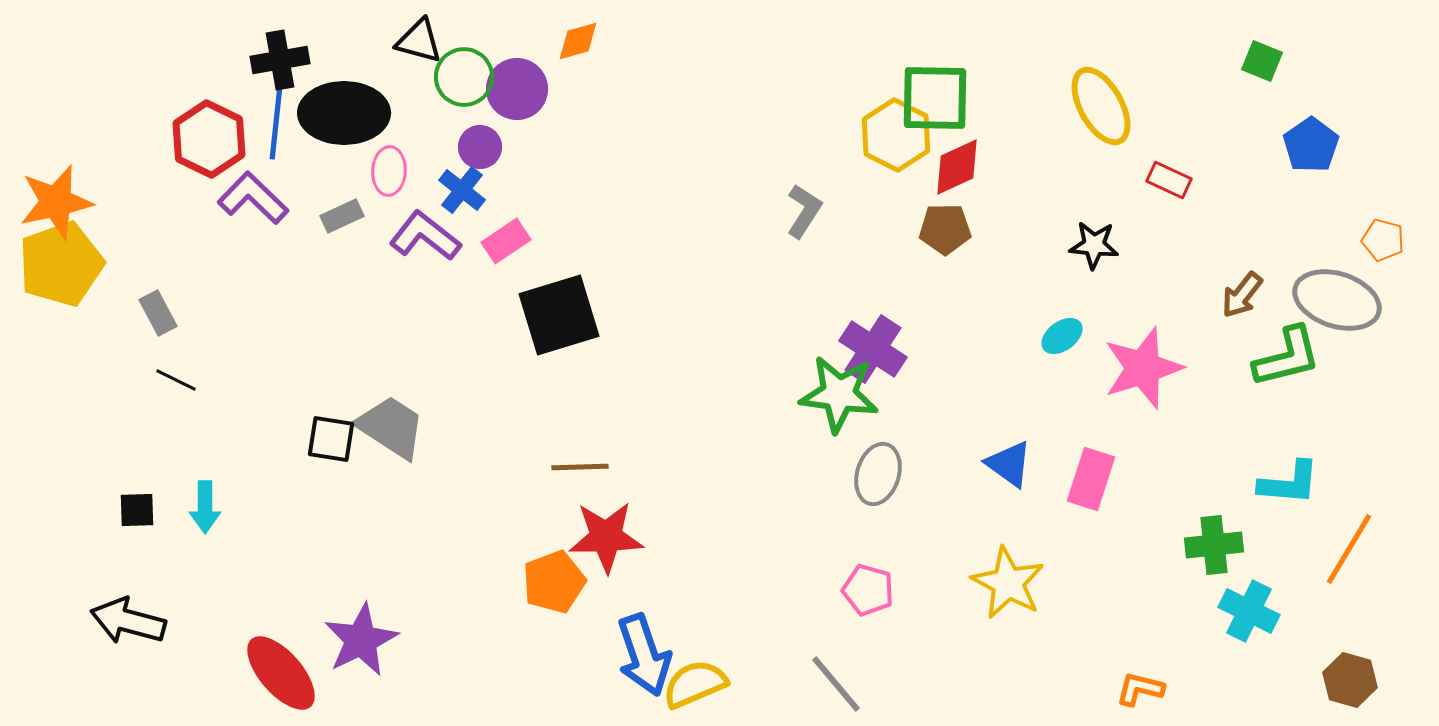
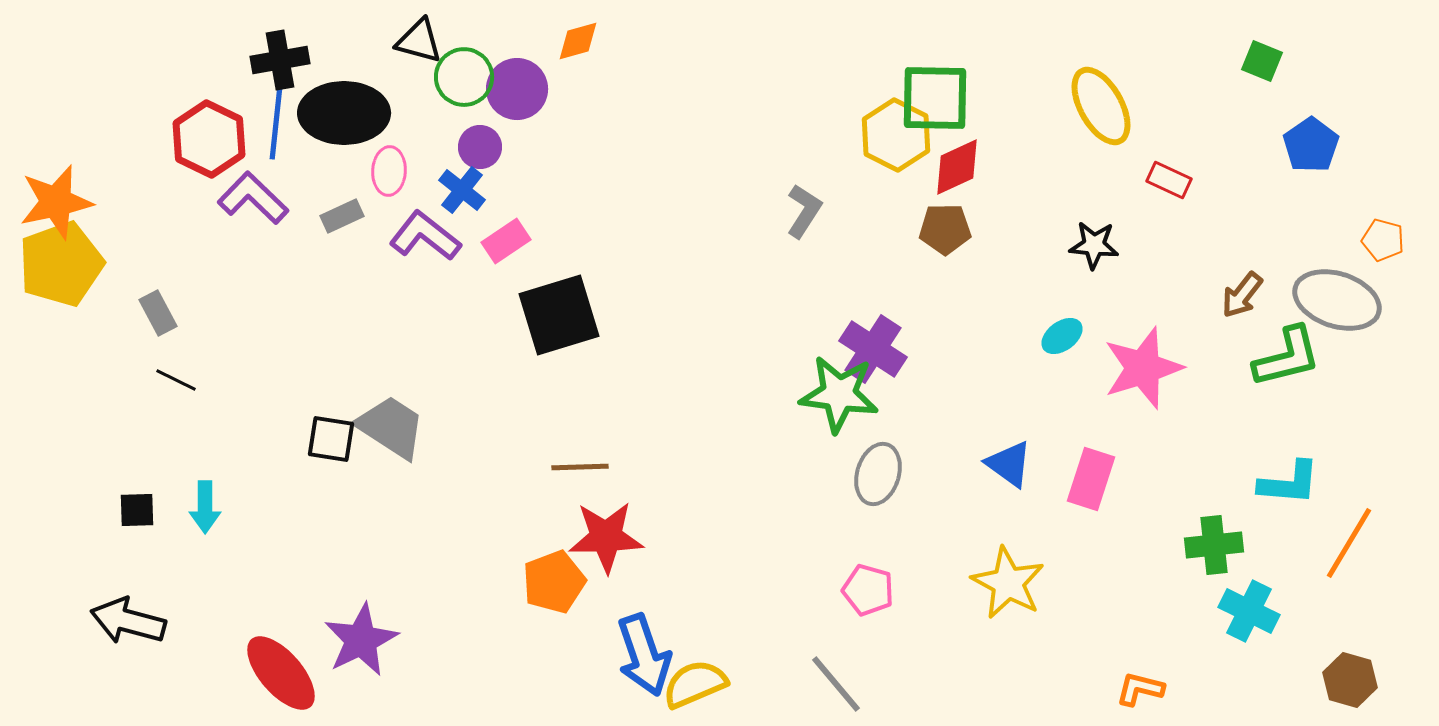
orange line at (1349, 549): moved 6 px up
